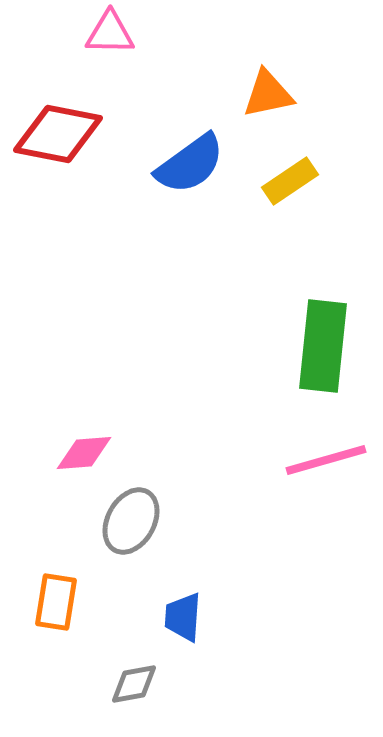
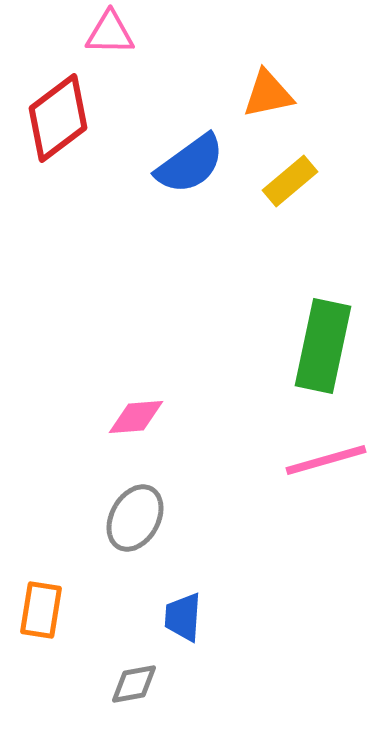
red diamond: moved 16 px up; rotated 48 degrees counterclockwise
yellow rectangle: rotated 6 degrees counterclockwise
green rectangle: rotated 6 degrees clockwise
pink diamond: moved 52 px right, 36 px up
gray ellipse: moved 4 px right, 3 px up
orange rectangle: moved 15 px left, 8 px down
